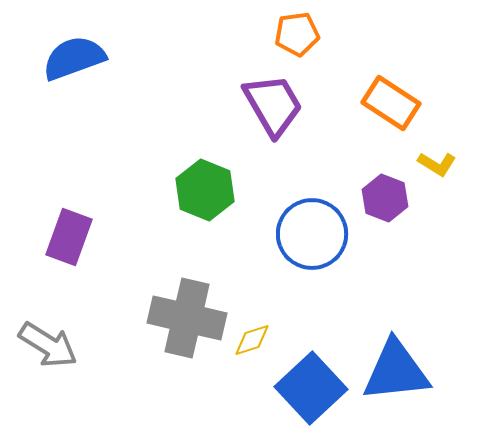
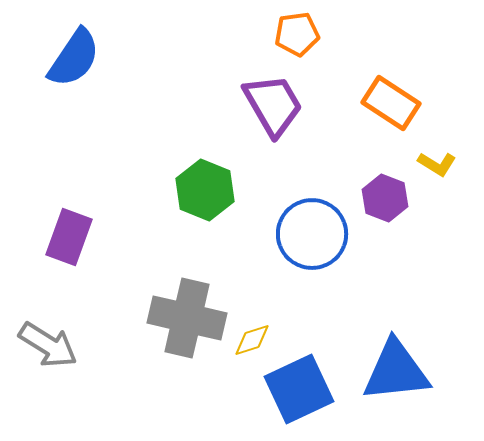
blue semicircle: rotated 144 degrees clockwise
blue square: moved 12 px left, 1 px down; rotated 18 degrees clockwise
